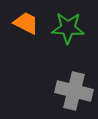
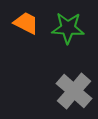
gray cross: rotated 27 degrees clockwise
